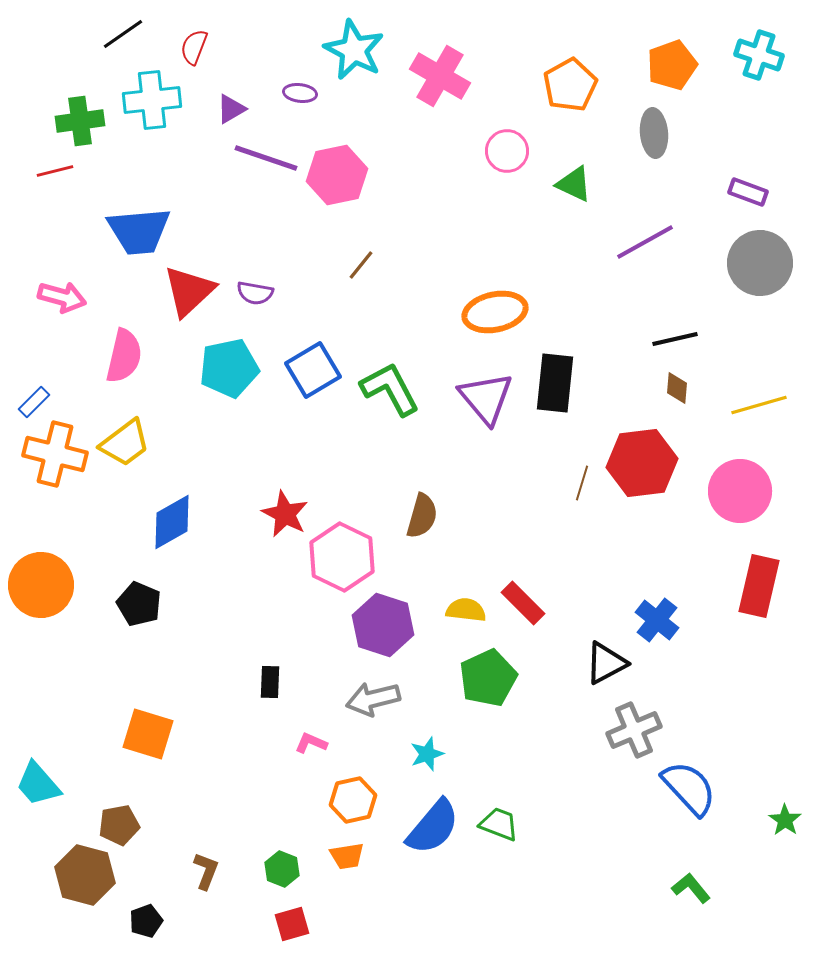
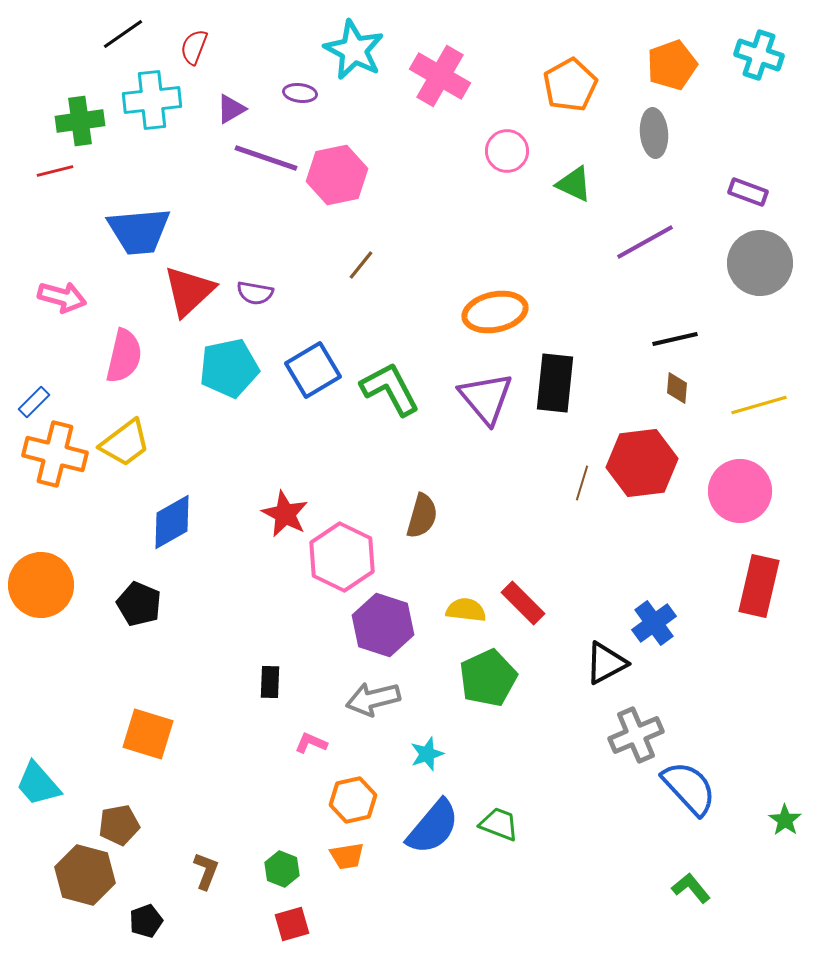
blue cross at (657, 620): moved 3 px left, 3 px down; rotated 15 degrees clockwise
gray cross at (634, 730): moved 2 px right, 5 px down
